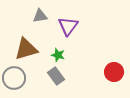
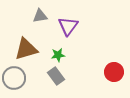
green star: rotated 24 degrees counterclockwise
